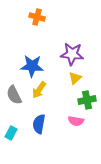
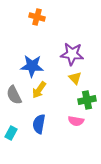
yellow triangle: rotated 32 degrees counterclockwise
